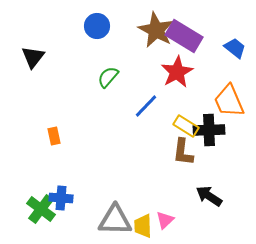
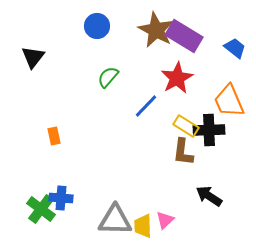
red star: moved 6 px down
